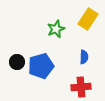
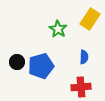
yellow rectangle: moved 2 px right
green star: moved 2 px right; rotated 18 degrees counterclockwise
